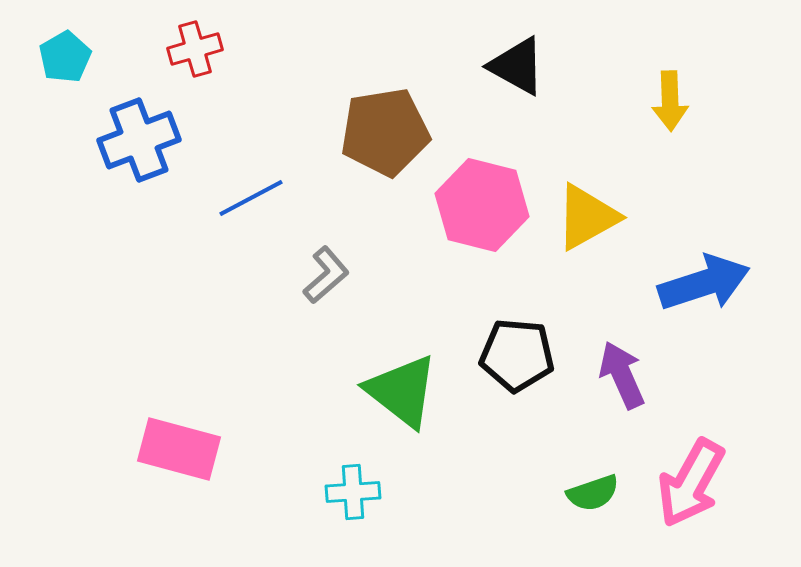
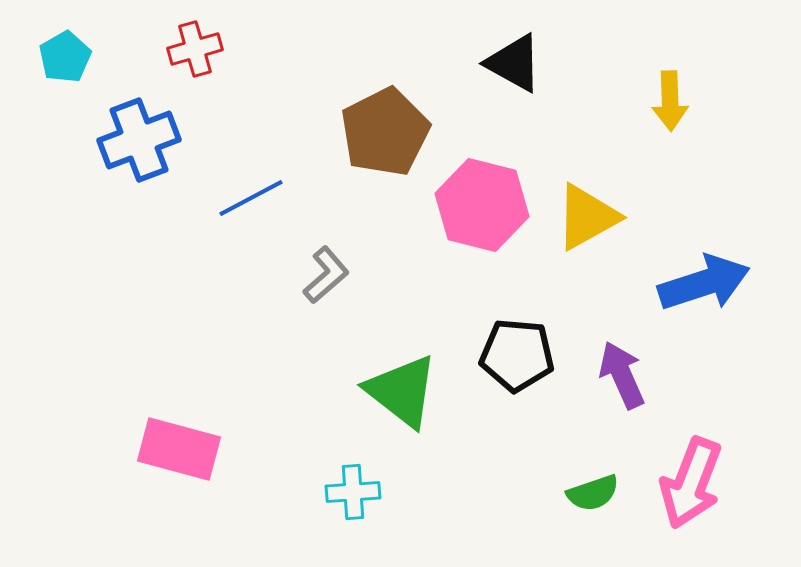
black triangle: moved 3 px left, 3 px up
brown pentagon: rotated 18 degrees counterclockwise
pink arrow: rotated 8 degrees counterclockwise
